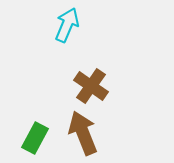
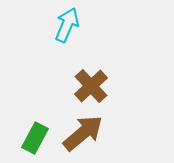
brown cross: rotated 12 degrees clockwise
brown arrow: rotated 72 degrees clockwise
